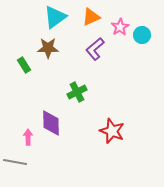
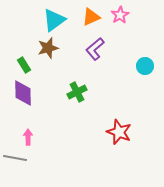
cyan triangle: moved 1 px left, 3 px down
pink star: moved 12 px up
cyan circle: moved 3 px right, 31 px down
brown star: rotated 15 degrees counterclockwise
purple diamond: moved 28 px left, 30 px up
red star: moved 7 px right, 1 px down
gray line: moved 4 px up
